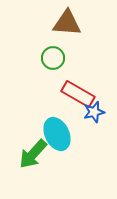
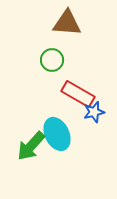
green circle: moved 1 px left, 2 px down
green arrow: moved 2 px left, 8 px up
